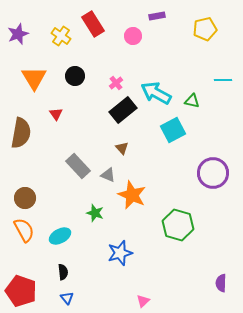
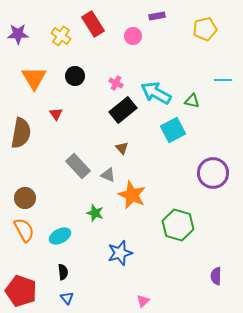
purple star: rotated 20 degrees clockwise
pink cross: rotated 24 degrees counterclockwise
purple semicircle: moved 5 px left, 7 px up
